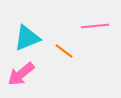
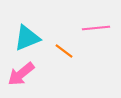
pink line: moved 1 px right, 2 px down
